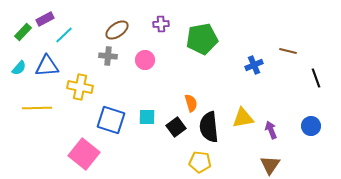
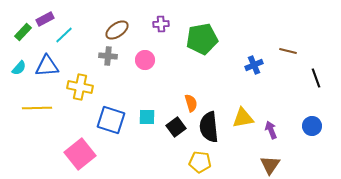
blue circle: moved 1 px right
pink square: moved 4 px left; rotated 12 degrees clockwise
